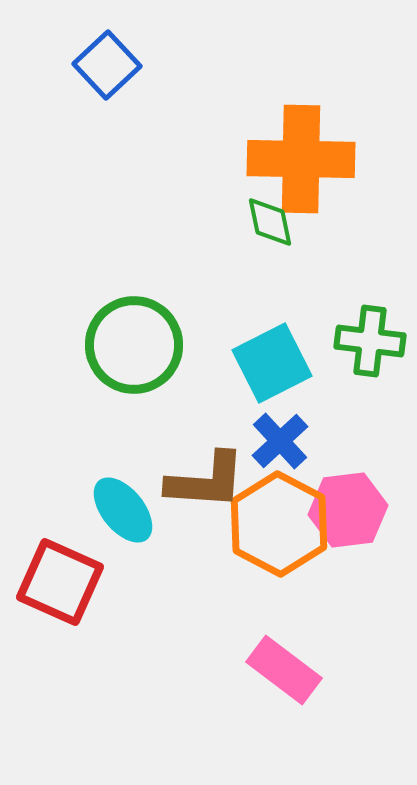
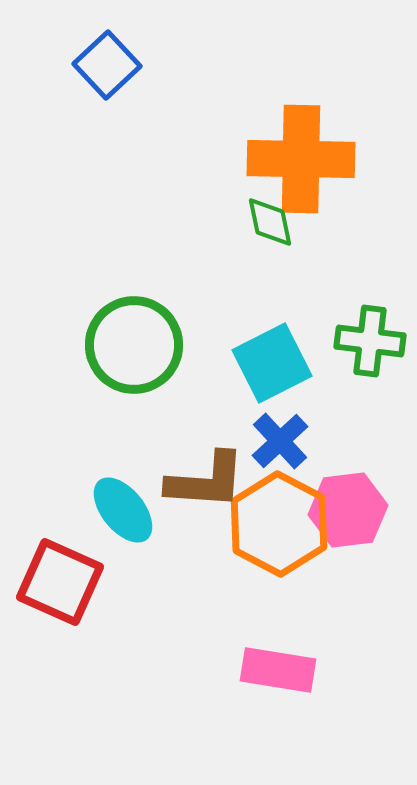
pink rectangle: moved 6 px left; rotated 28 degrees counterclockwise
